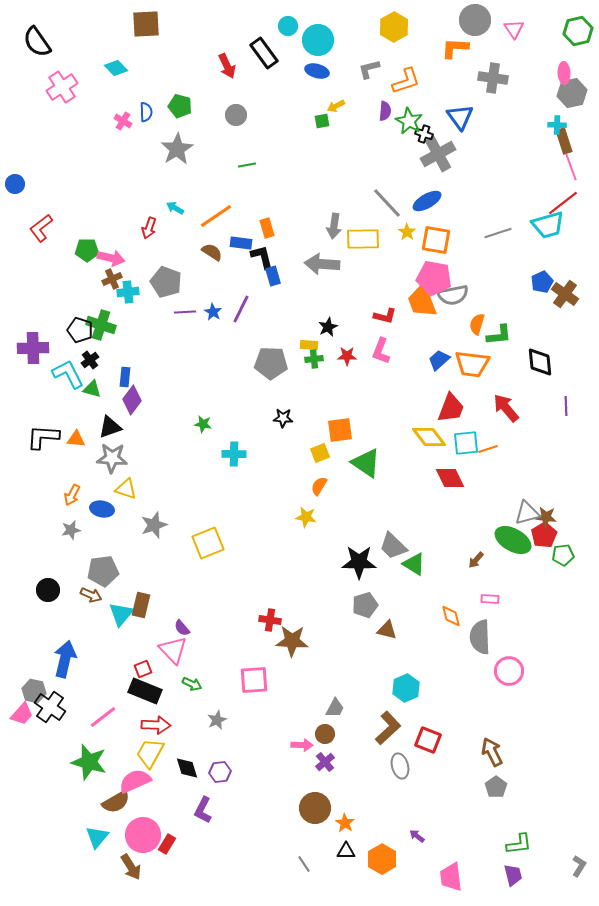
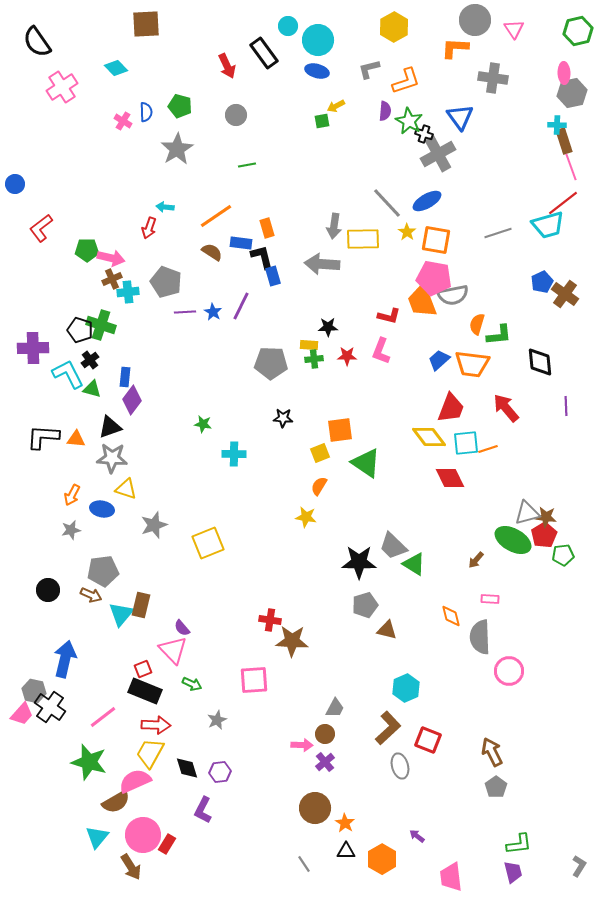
cyan arrow at (175, 208): moved 10 px left, 1 px up; rotated 24 degrees counterclockwise
purple line at (241, 309): moved 3 px up
red L-shape at (385, 316): moved 4 px right
black star at (328, 327): rotated 24 degrees clockwise
purple trapezoid at (513, 875): moved 3 px up
